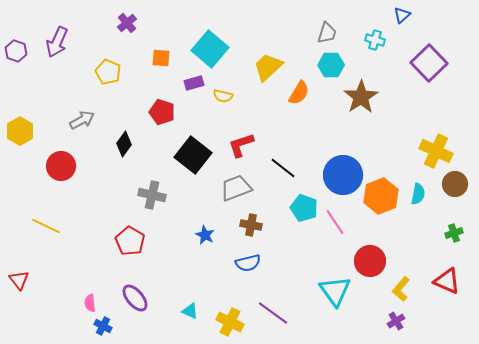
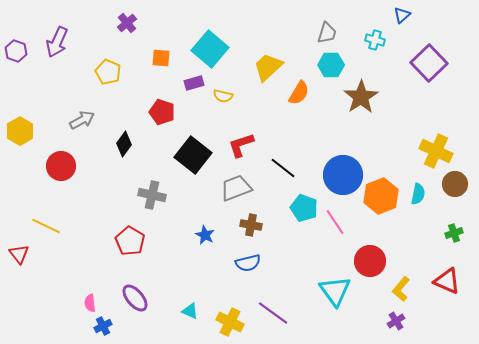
red triangle at (19, 280): moved 26 px up
blue cross at (103, 326): rotated 36 degrees clockwise
